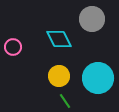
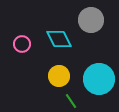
gray circle: moved 1 px left, 1 px down
pink circle: moved 9 px right, 3 px up
cyan circle: moved 1 px right, 1 px down
green line: moved 6 px right
